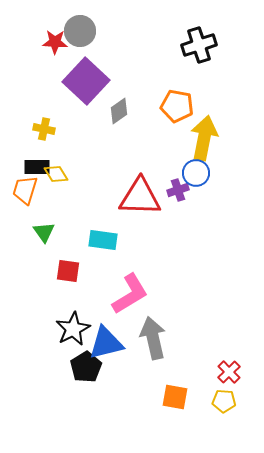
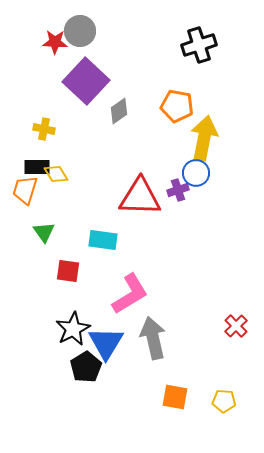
blue triangle: rotated 45 degrees counterclockwise
red cross: moved 7 px right, 46 px up
